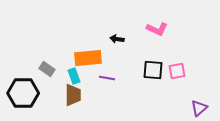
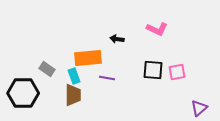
pink square: moved 1 px down
